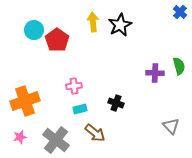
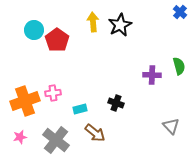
purple cross: moved 3 px left, 2 px down
pink cross: moved 21 px left, 7 px down
